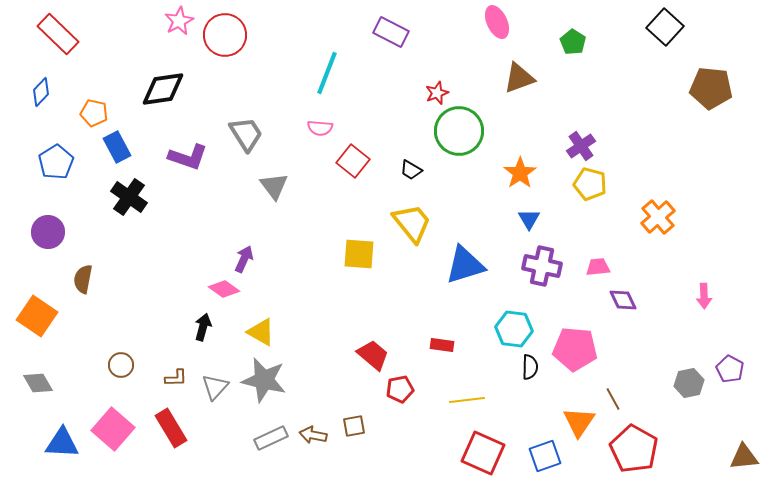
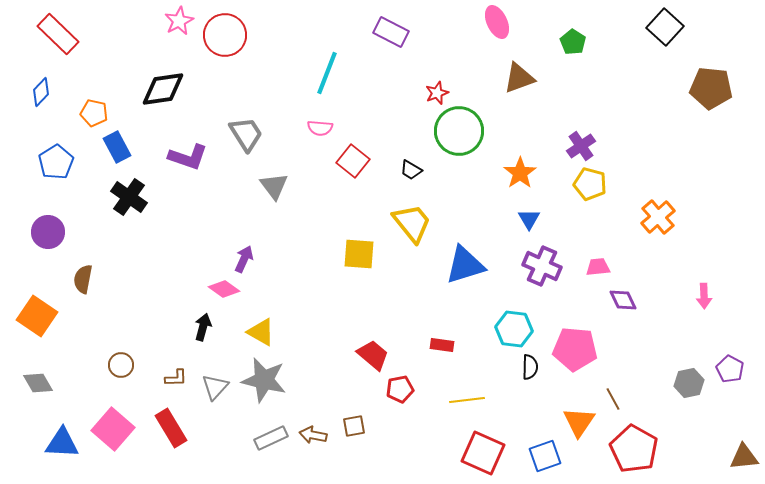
purple cross at (542, 266): rotated 12 degrees clockwise
